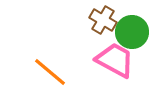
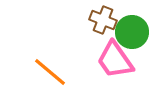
brown cross: rotated 8 degrees counterclockwise
pink trapezoid: rotated 153 degrees counterclockwise
